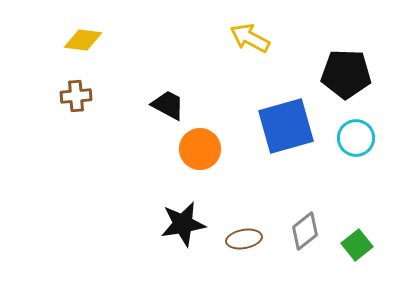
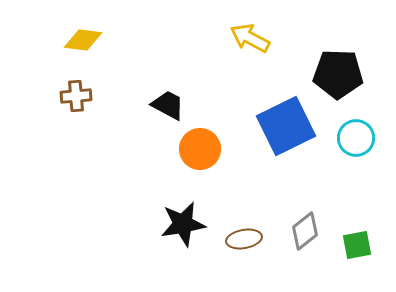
black pentagon: moved 8 px left
blue square: rotated 10 degrees counterclockwise
green square: rotated 28 degrees clockwise
